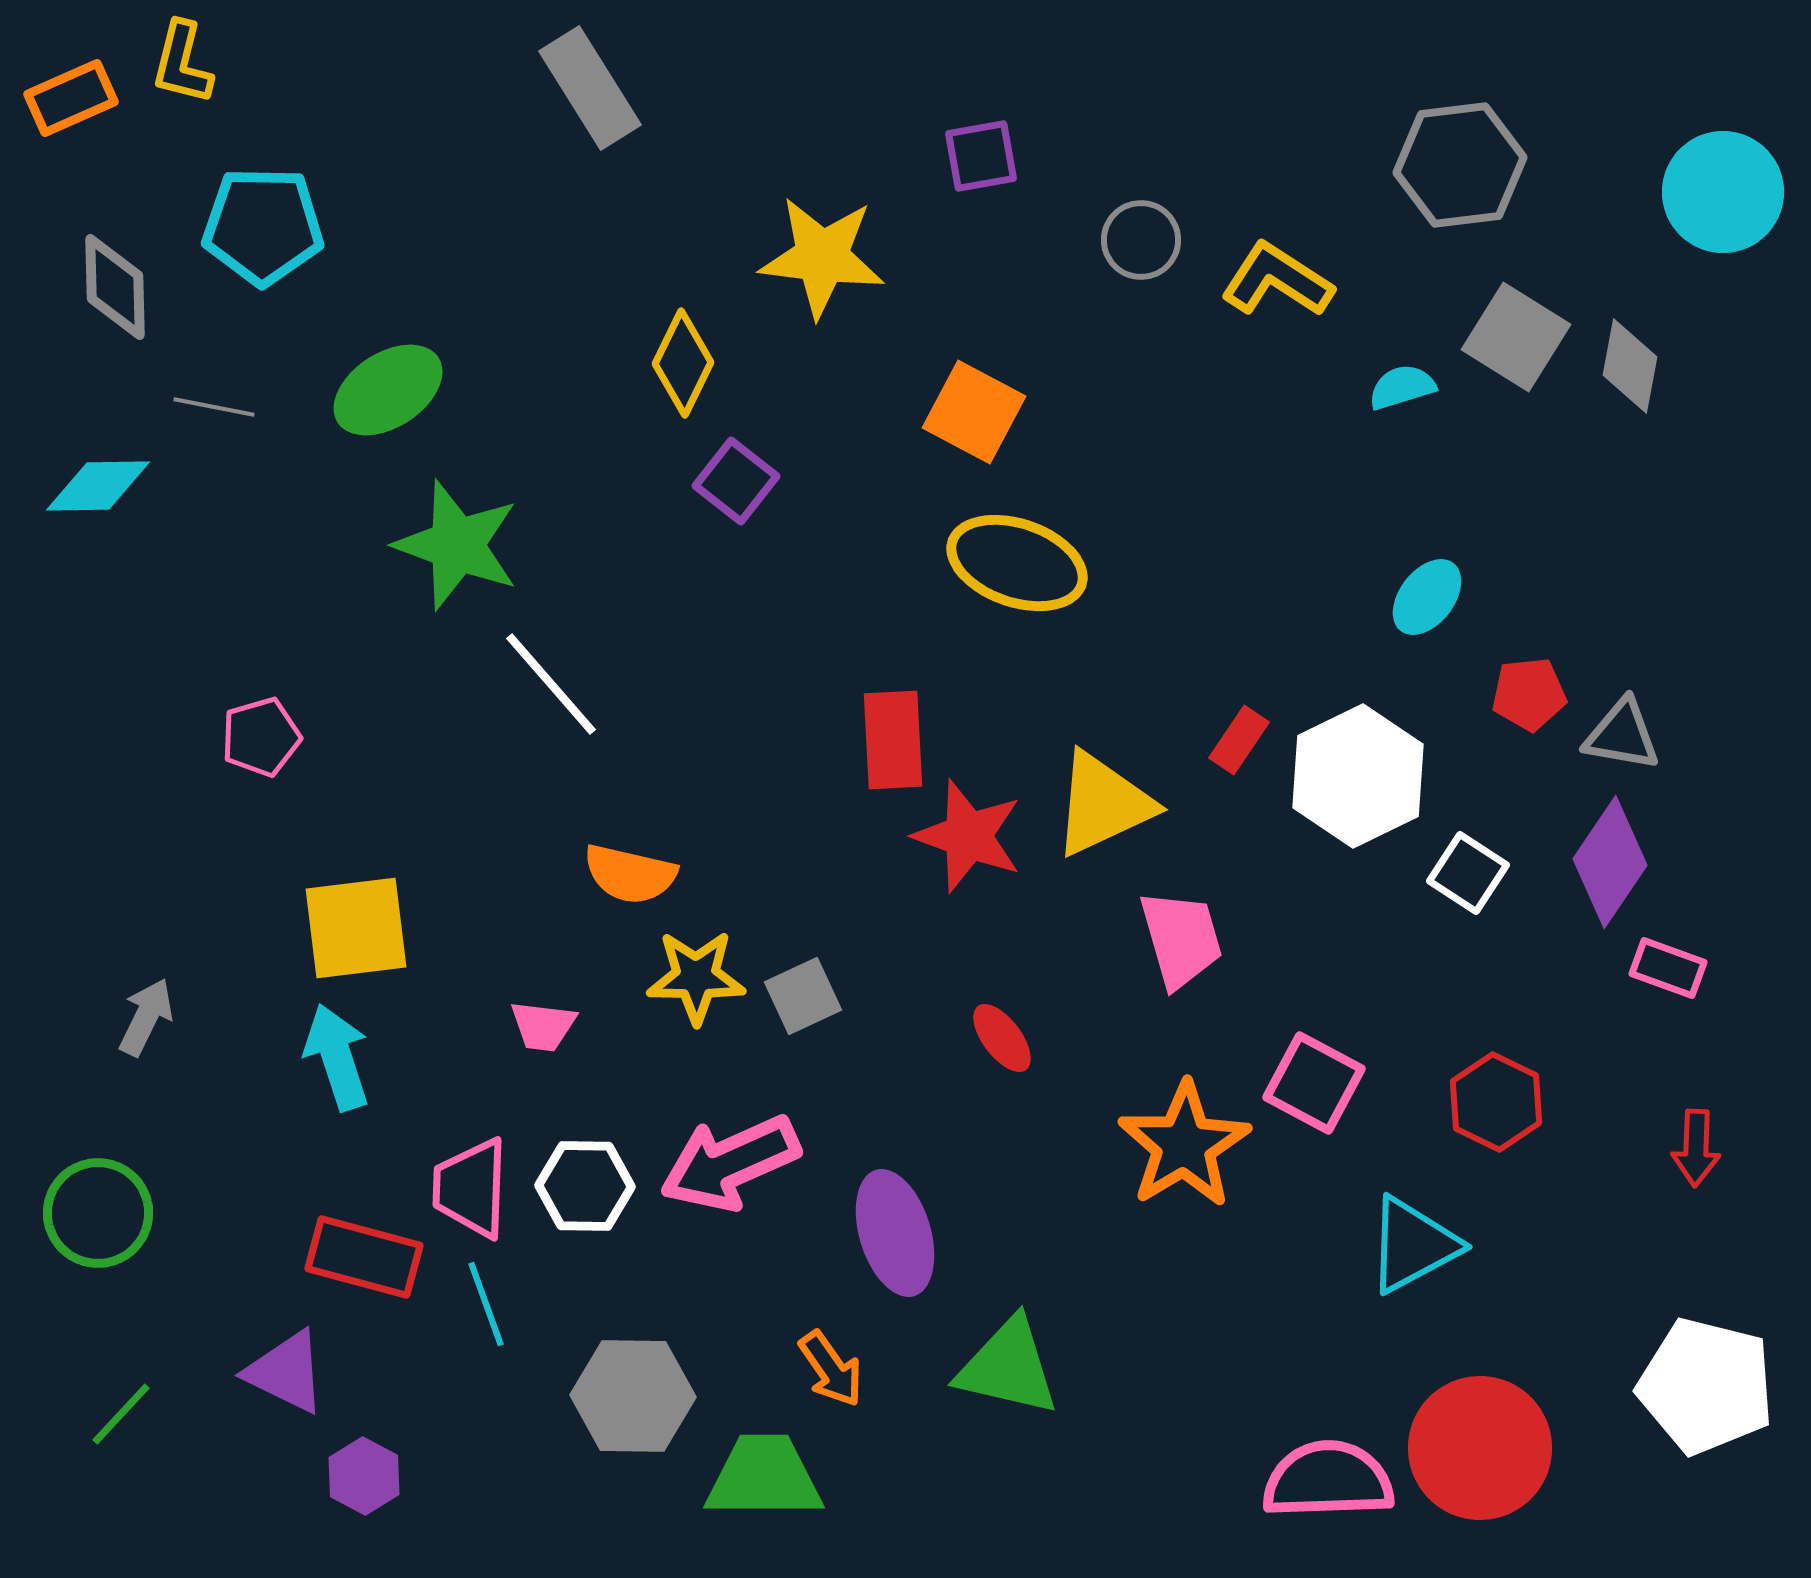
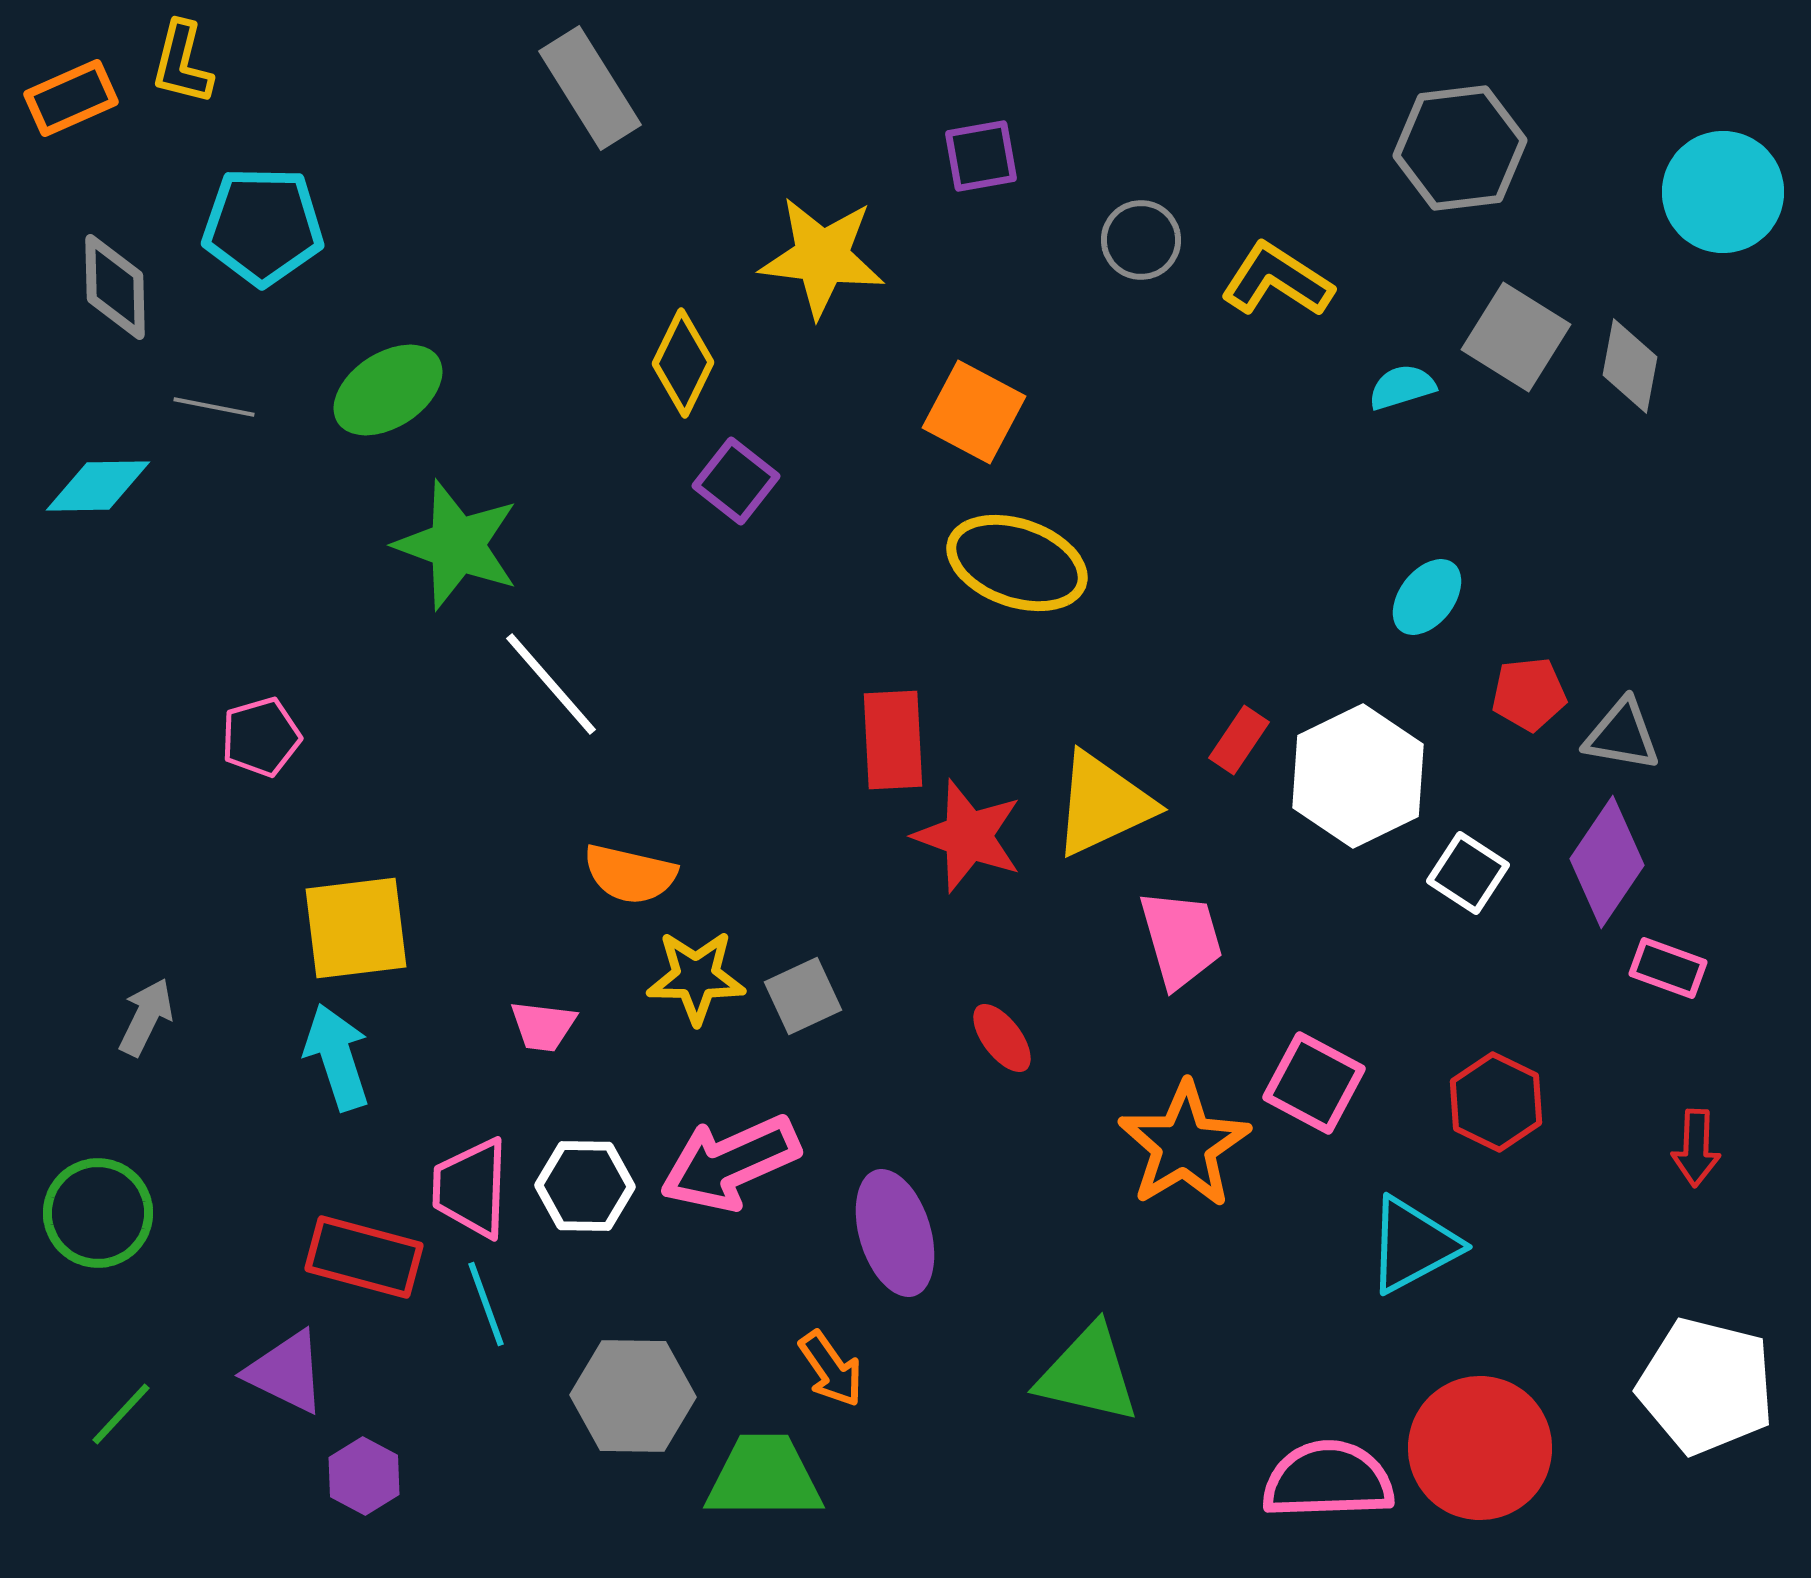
gray hexagon at (1460, 165): moved 17 px up
purple diamond at (1610, 862): moved 3 px left
green triangle at (1008, 1367): moved 80 px right, 7 px down
